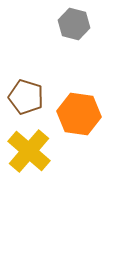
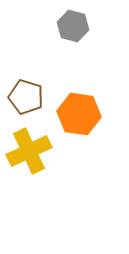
gray hexagon: moved 1 px left, 2 px down
yellow cross: rotated 24 degrees clockwise
